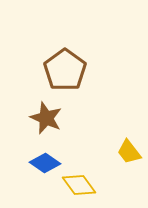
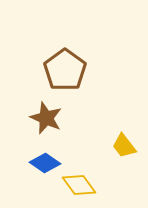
yellow trapezoid: moved 5 px left, 6 px up
